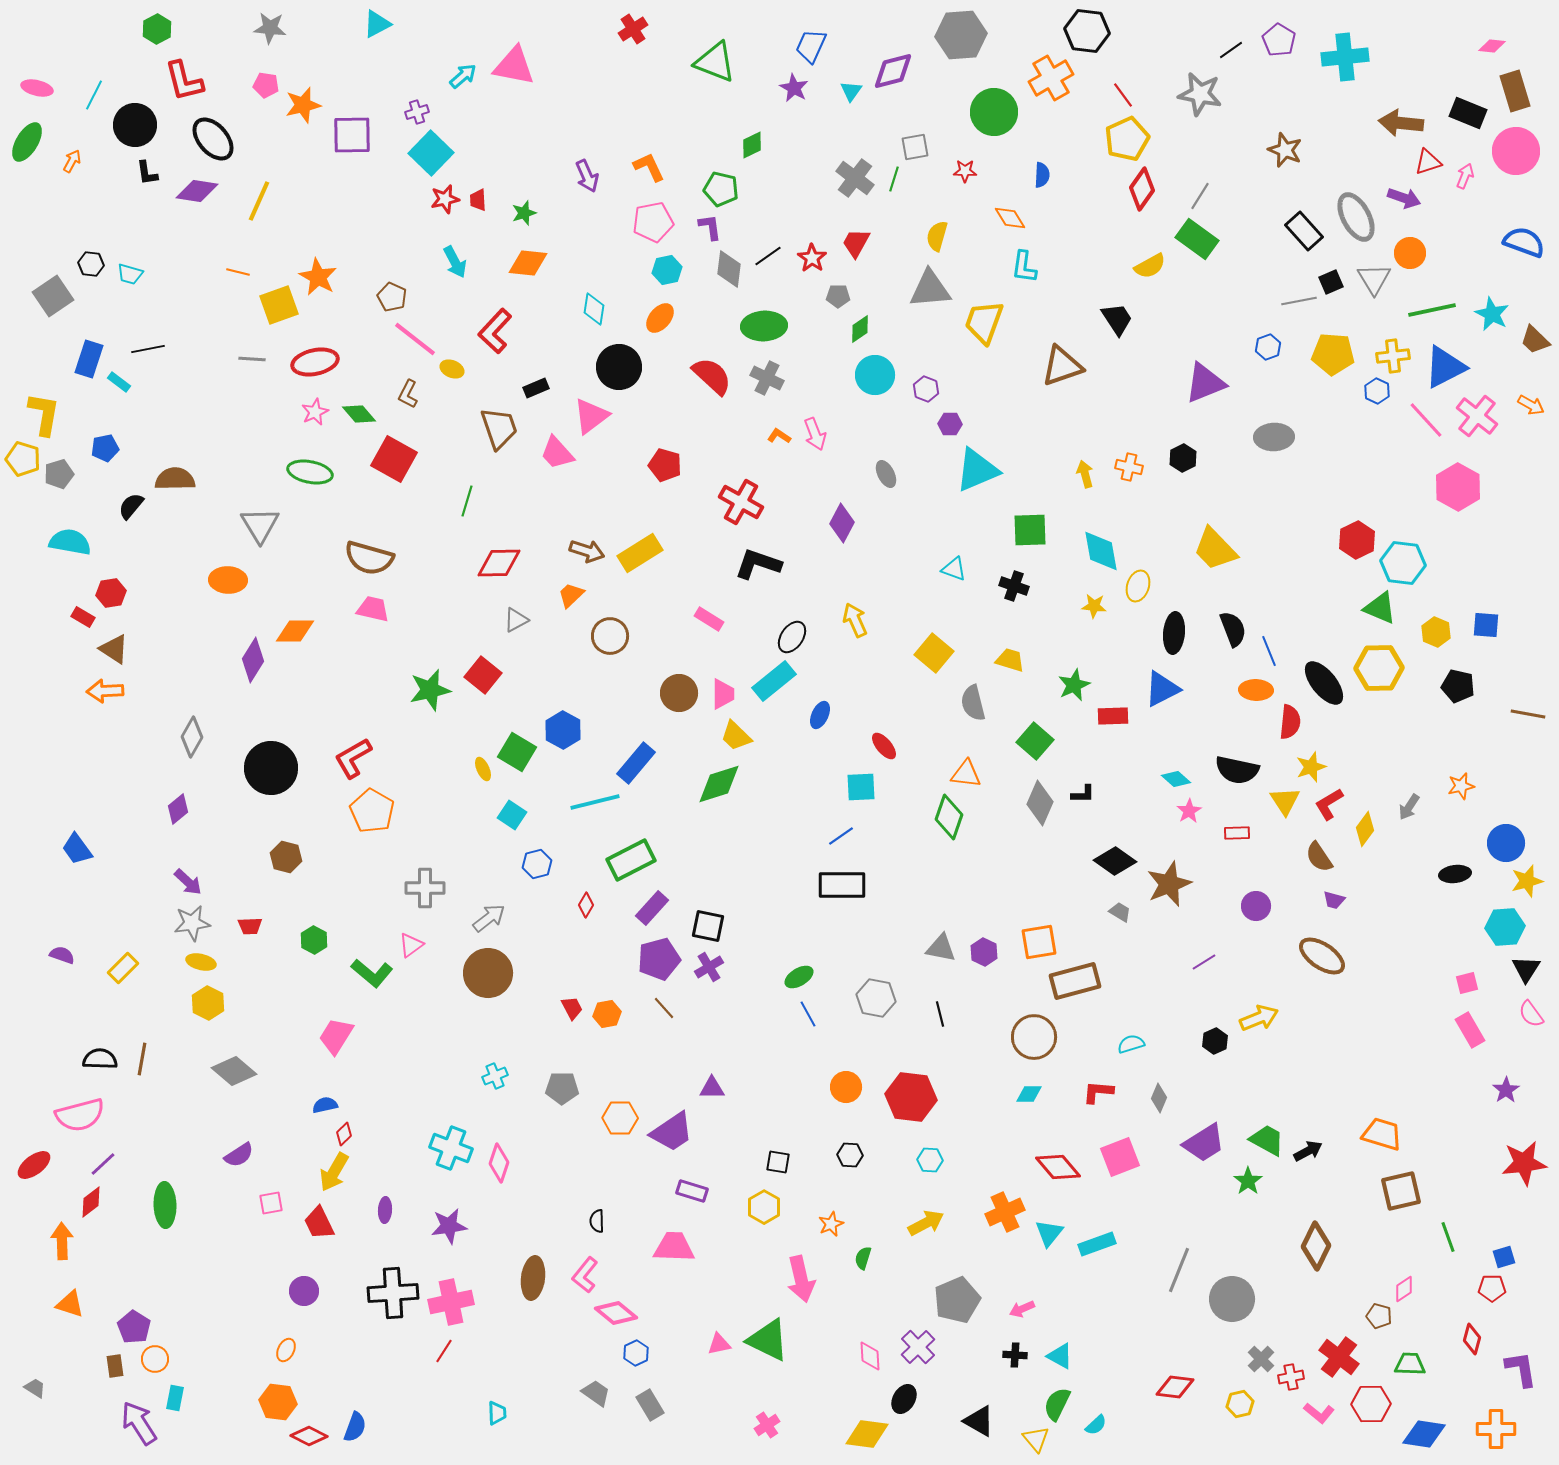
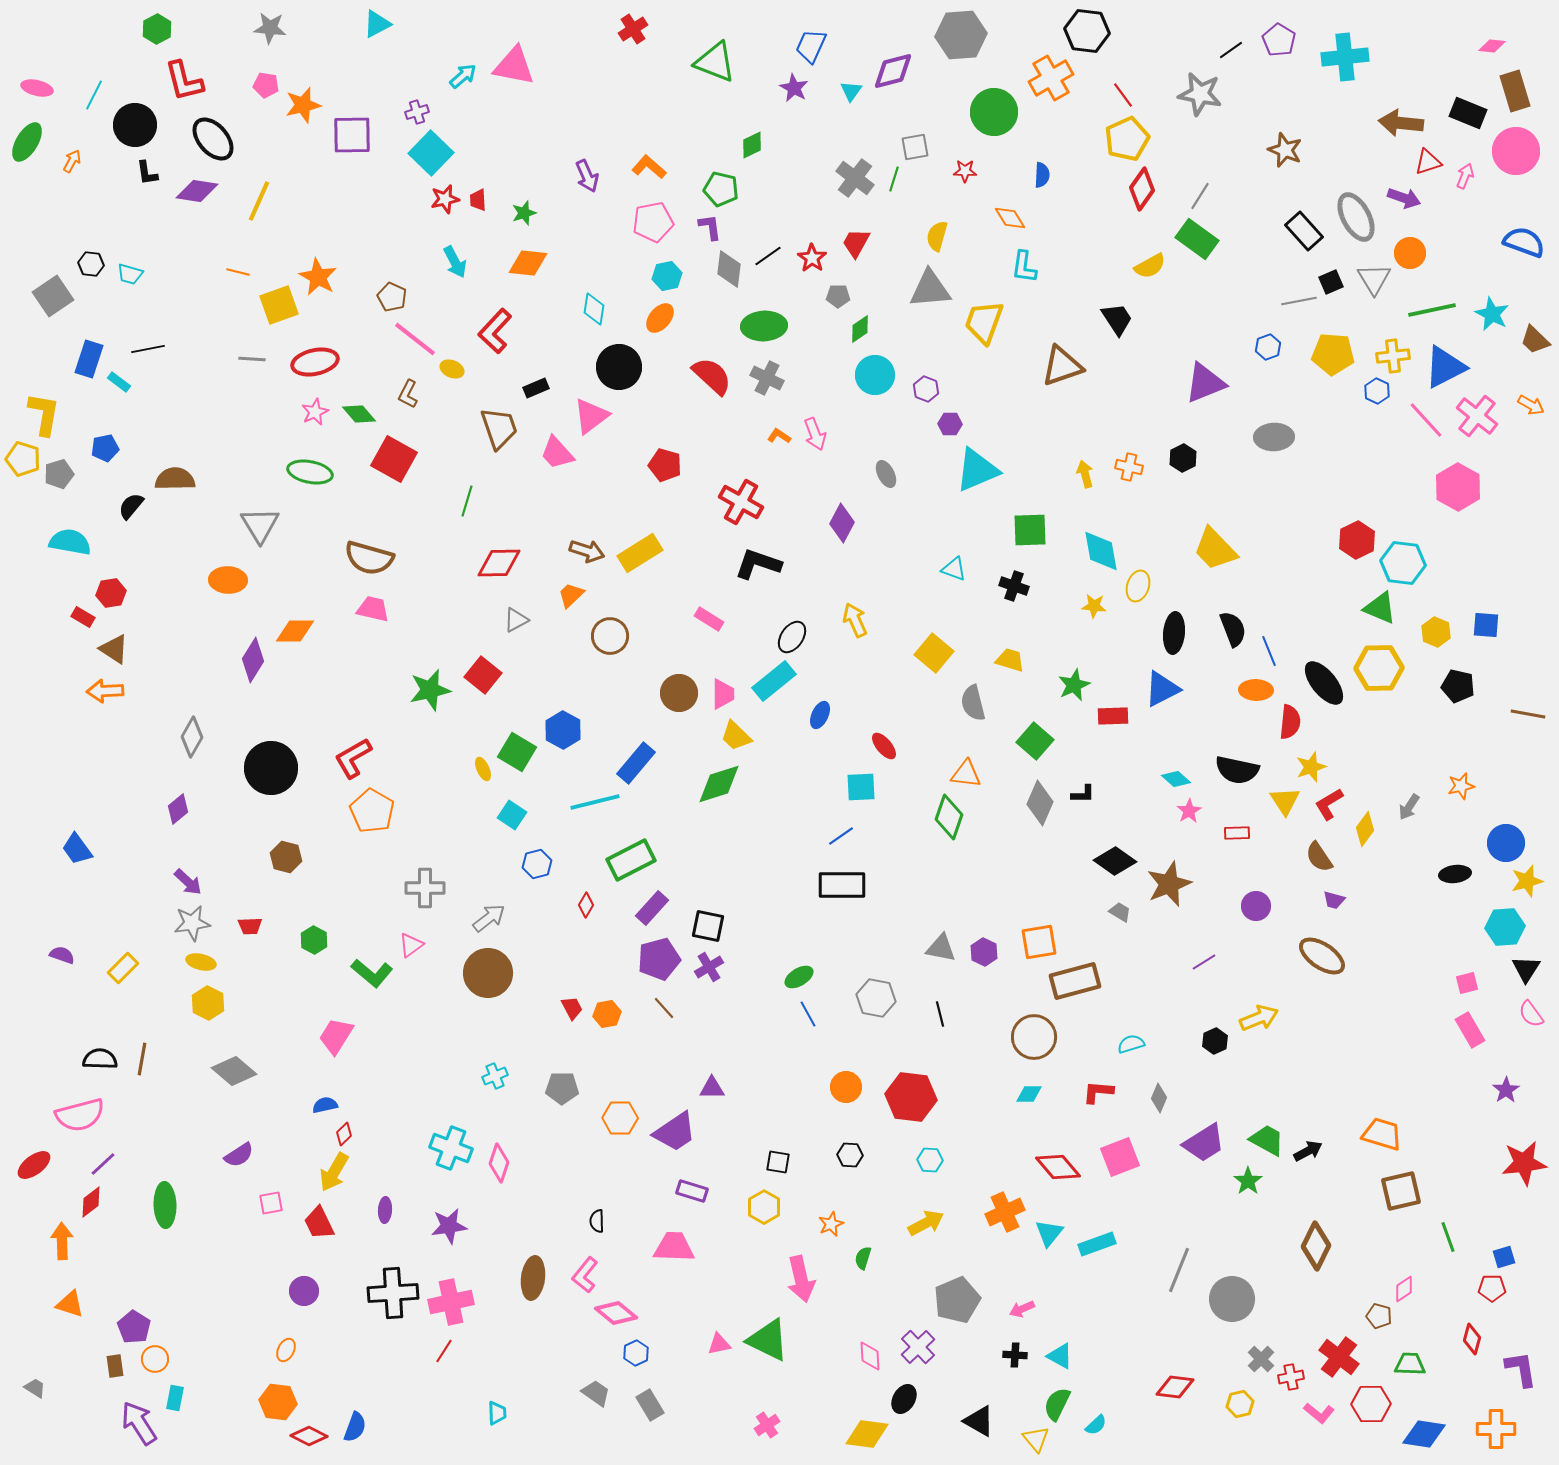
orange L-shape at (649, 167): rotated 24 degrees counterclockwise
cyan hexagon at (667, 270): moved 6 px down
purple trapezoid at (672, 1132): moved 3 px right
